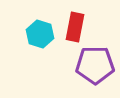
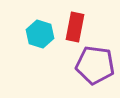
purple pentagon: rotated 9 degrees clockwise
